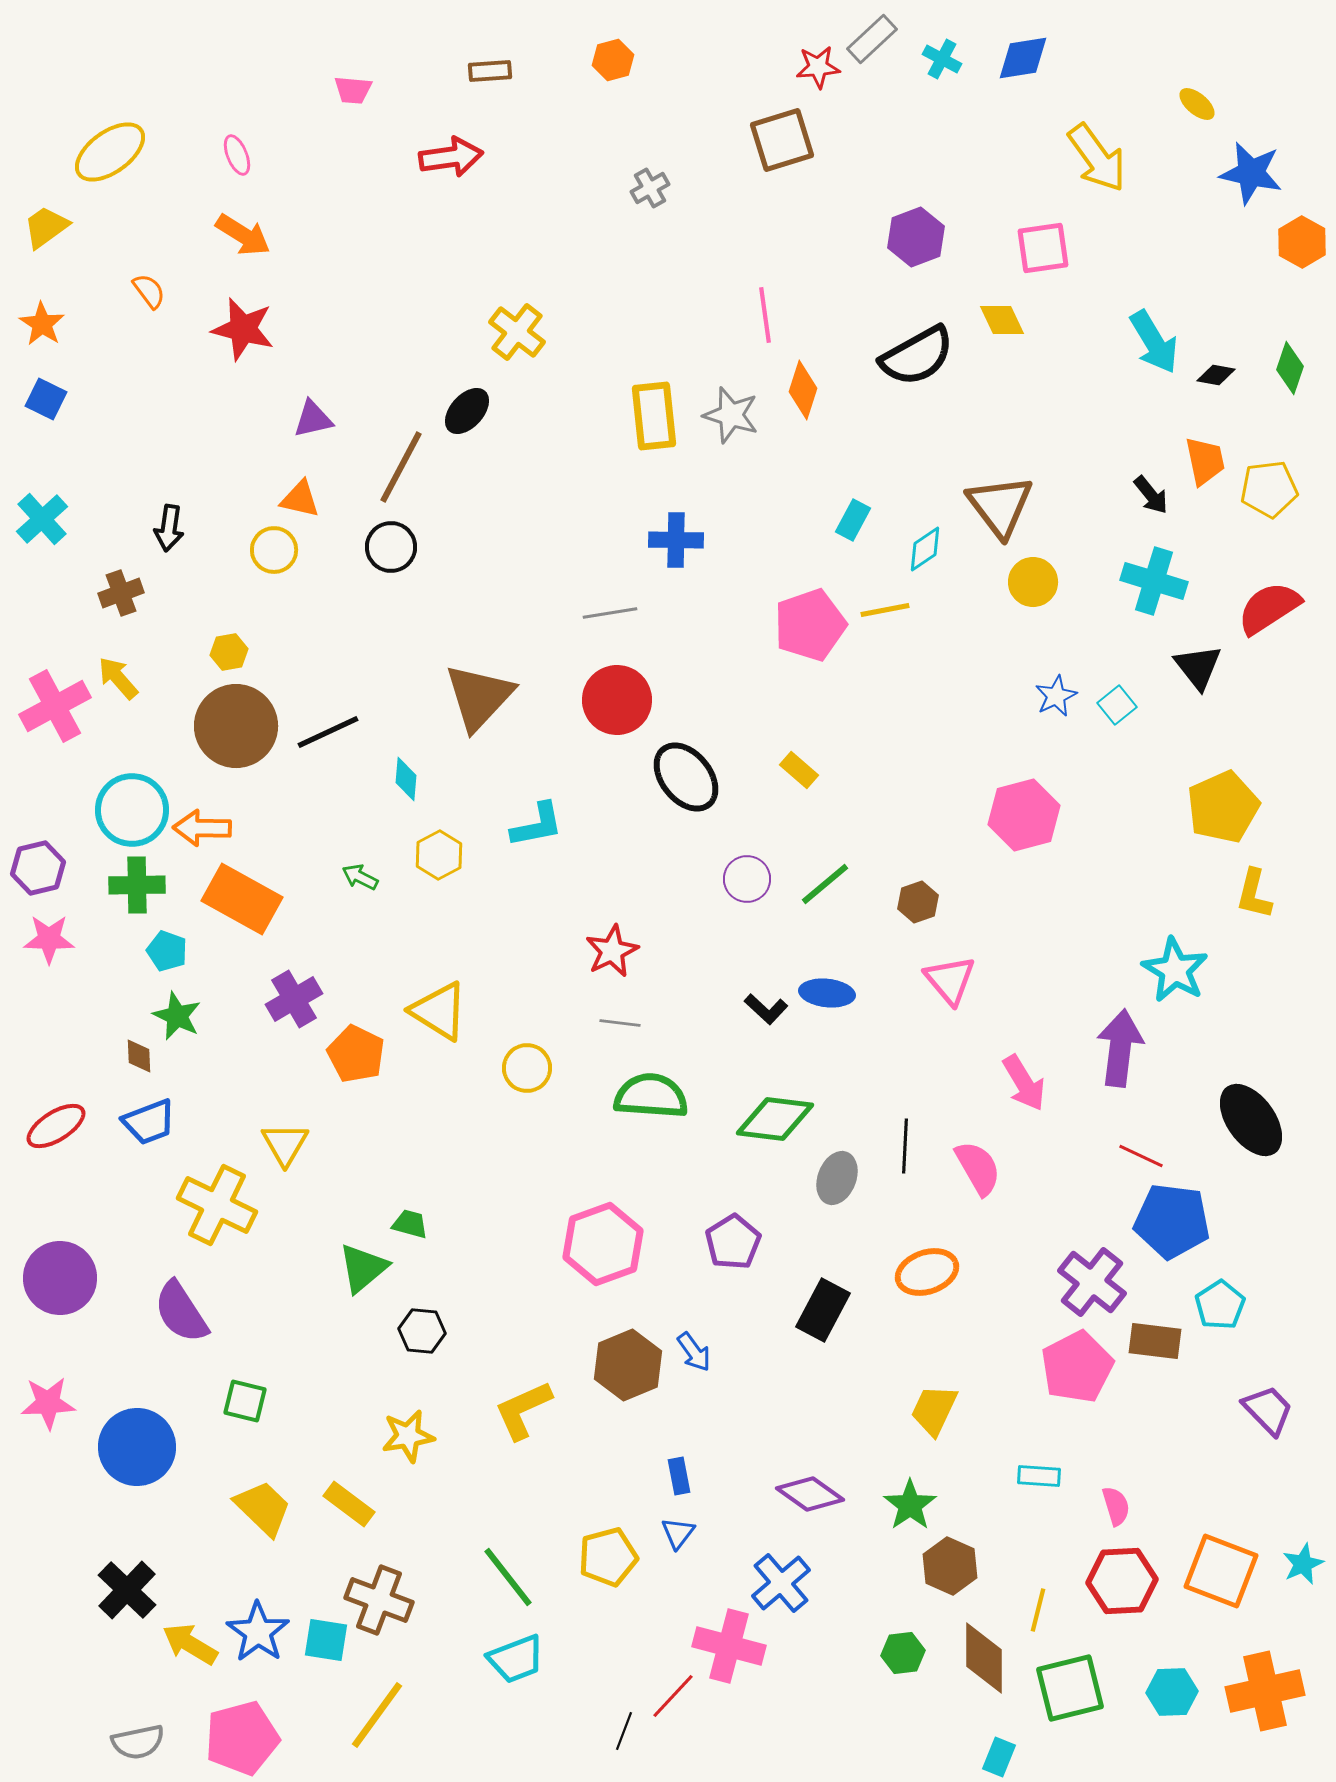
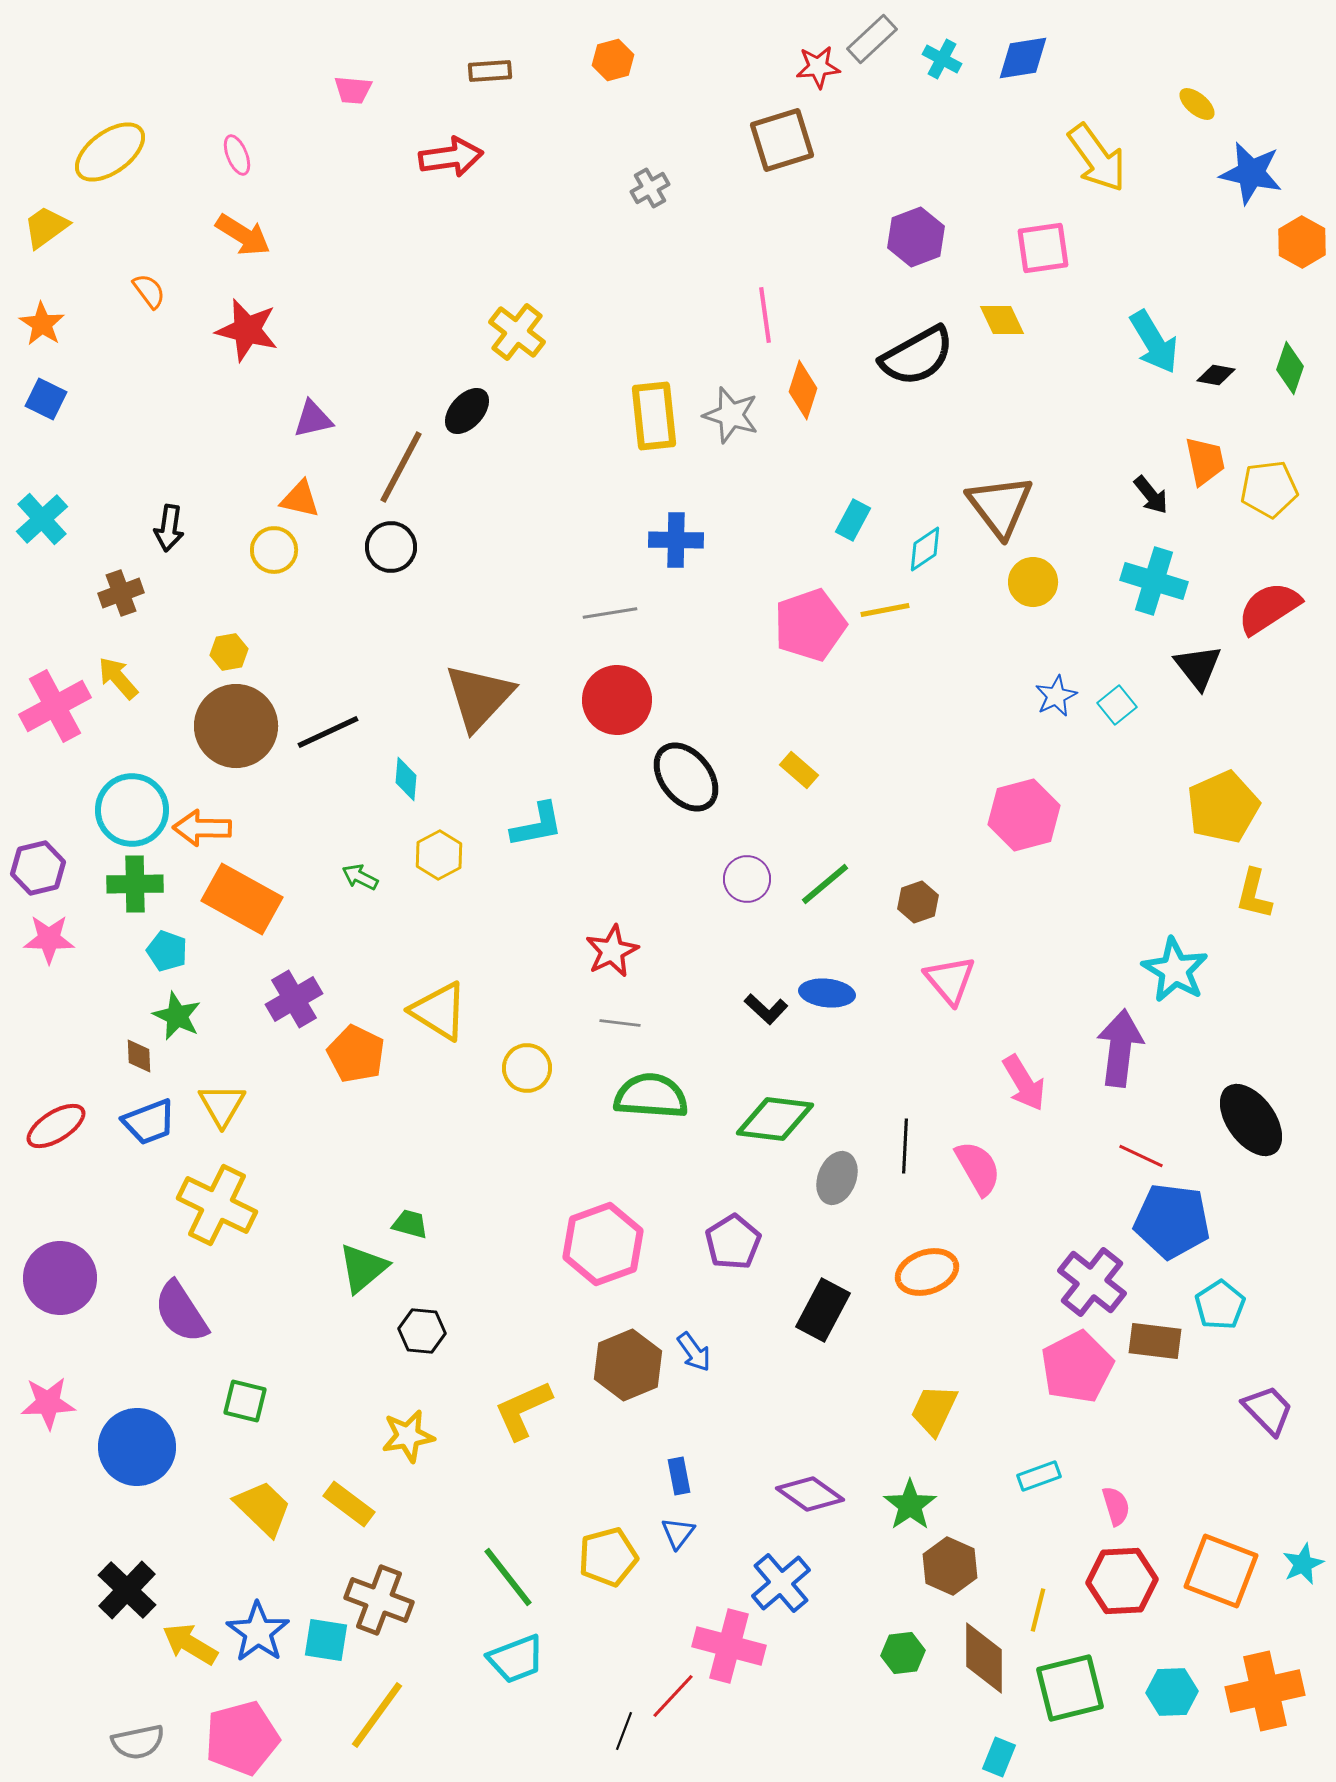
red star at (243, 329): moved 4 px right, 1 px down
green cross at (137, 885): moved 2 px left, 1 px up
yellow triangle at (285, 1144): moved 63 px left, 39 px up
cyan rectangle at (1039, 1476): rotated 24 degrees counterclockwise
